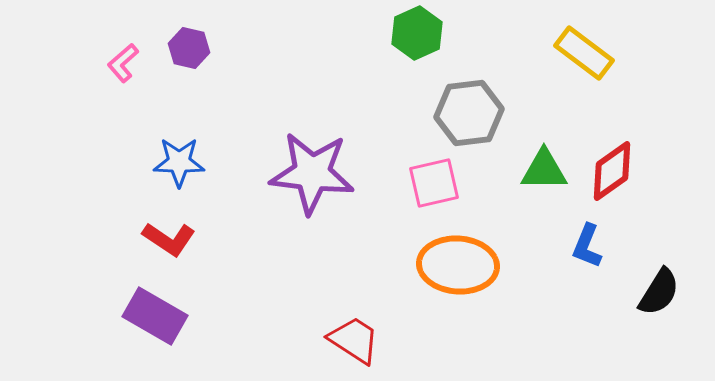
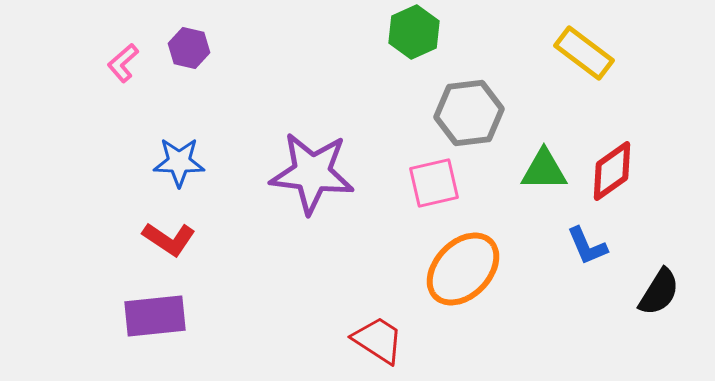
green hexagon: moved 3 px left, 1 px up
blue L-shape: rotated 45 degrees counterclockwise
orange ellipse: moved 5 px right, 4 px down; rotated 50 degrees counterclockwise
purple rectangle: rotated 36 degrees counterclockwise
red trapezoid: moved 24 px right
